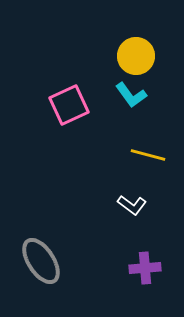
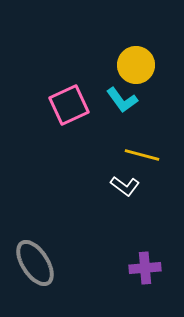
yellow circle: moved 9 px down
cyan L-shape: moved 9 px left, 5 px down
yellow line: moved 6 px left
white L-shape: moved 7 px left, 19 px up
gray ellipse: moved 6 px left, 2 px down
